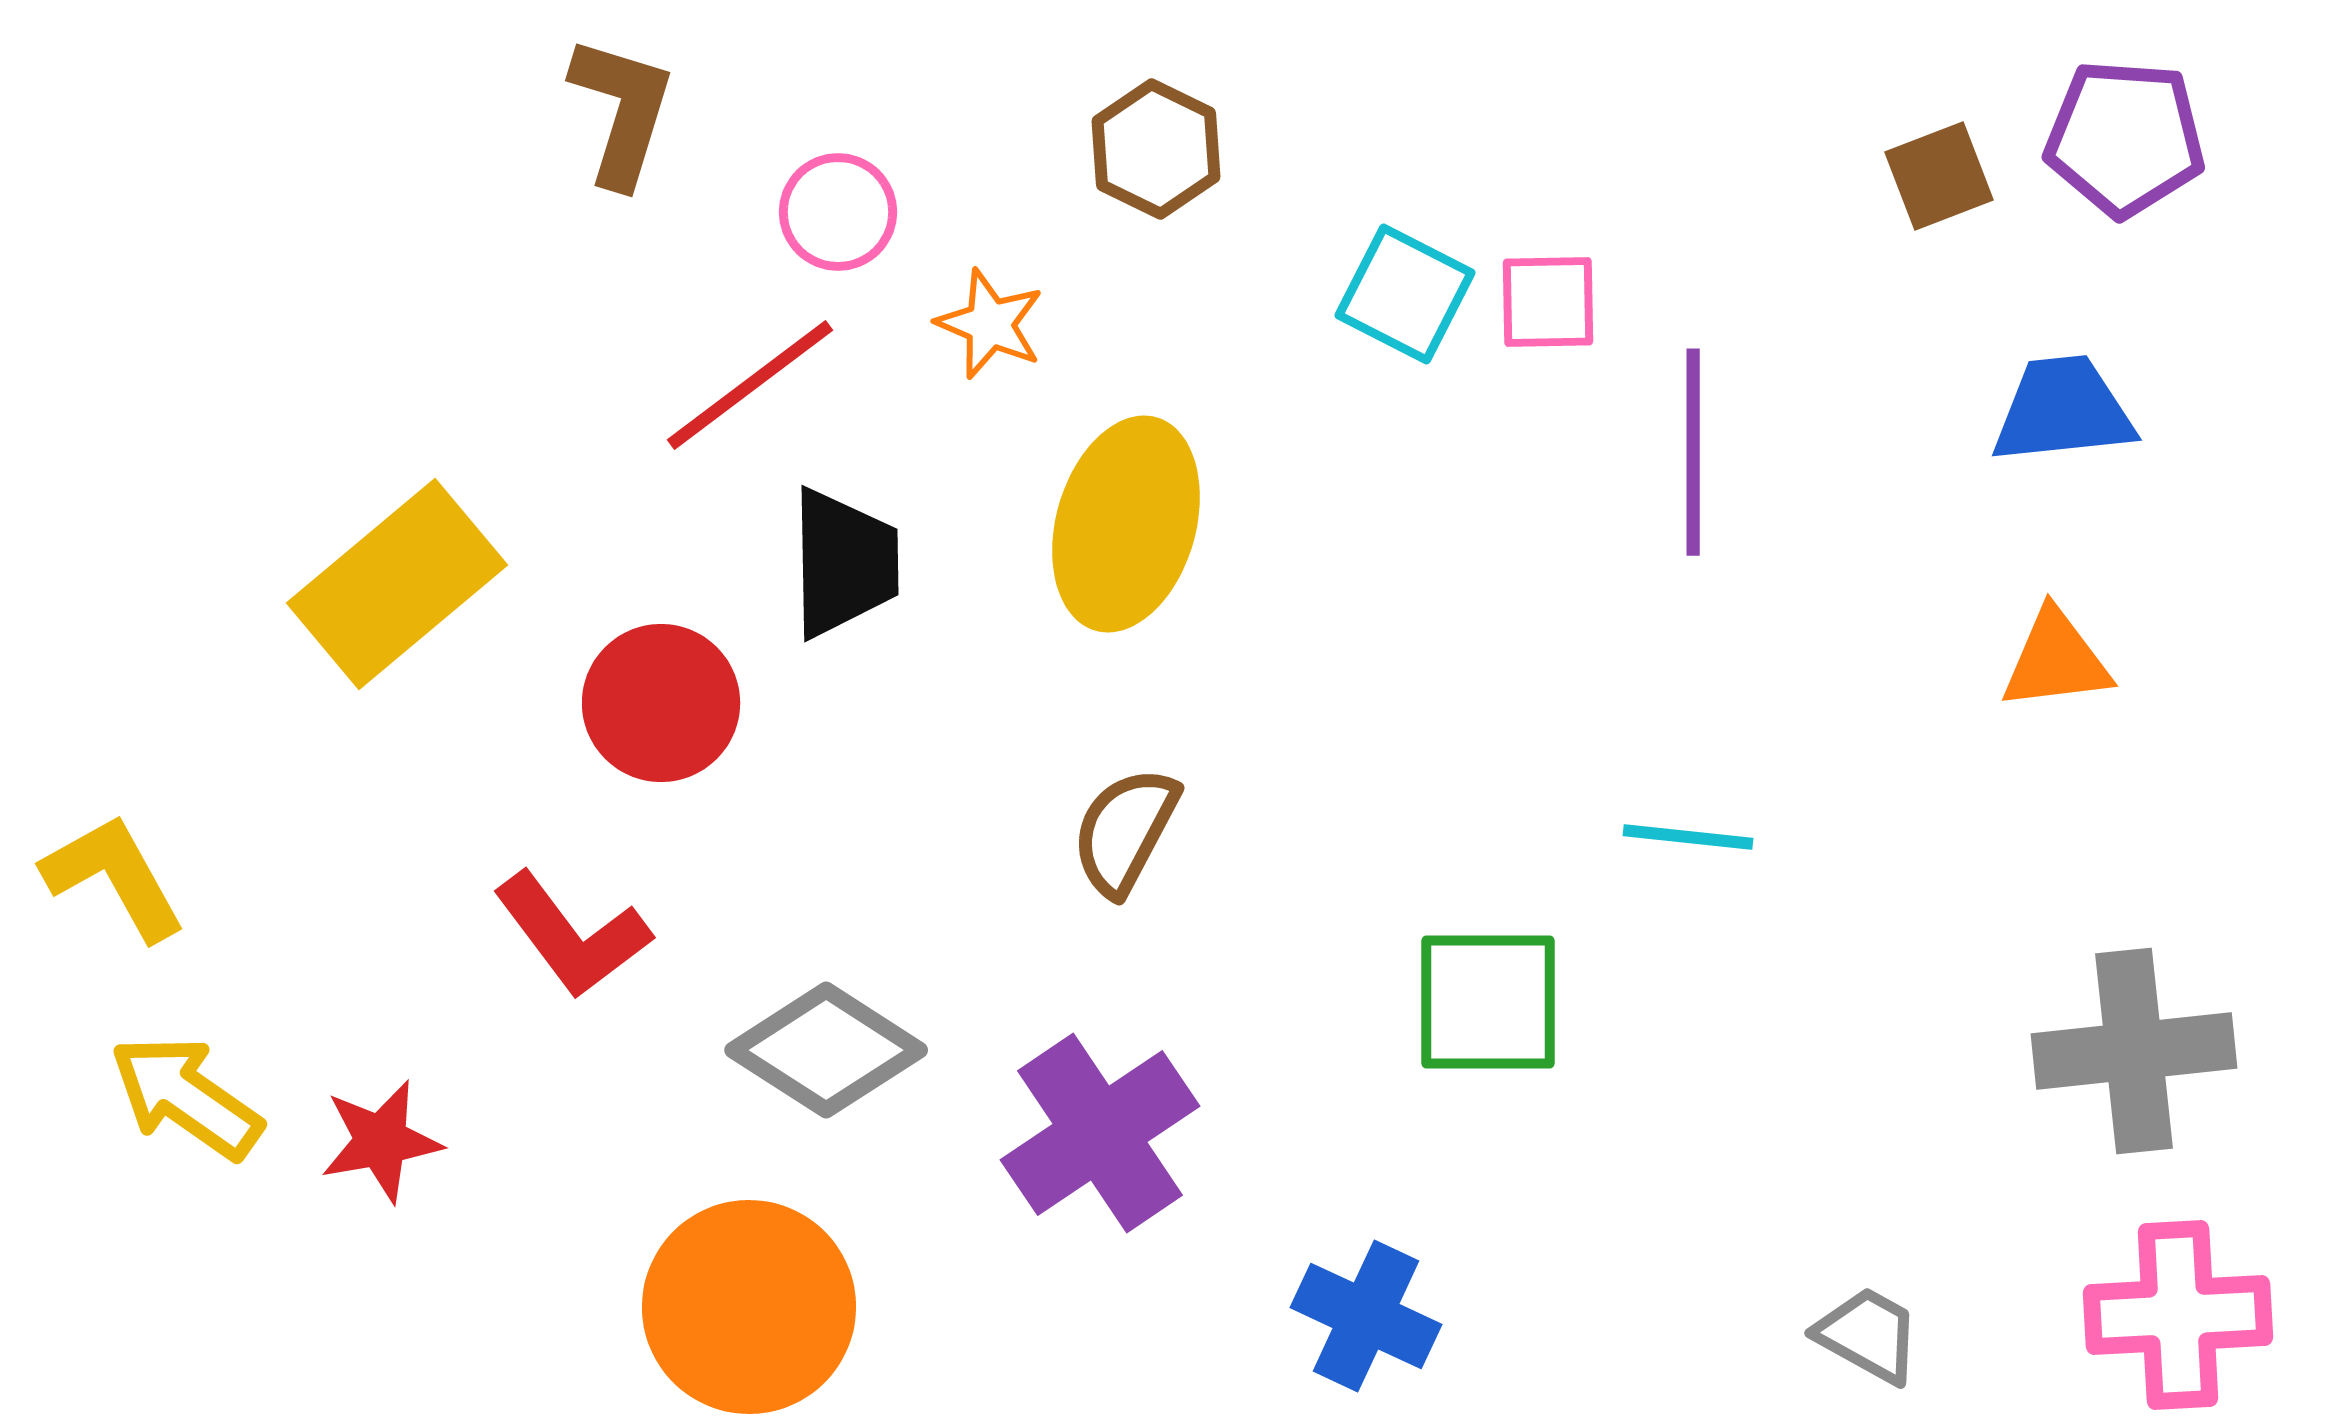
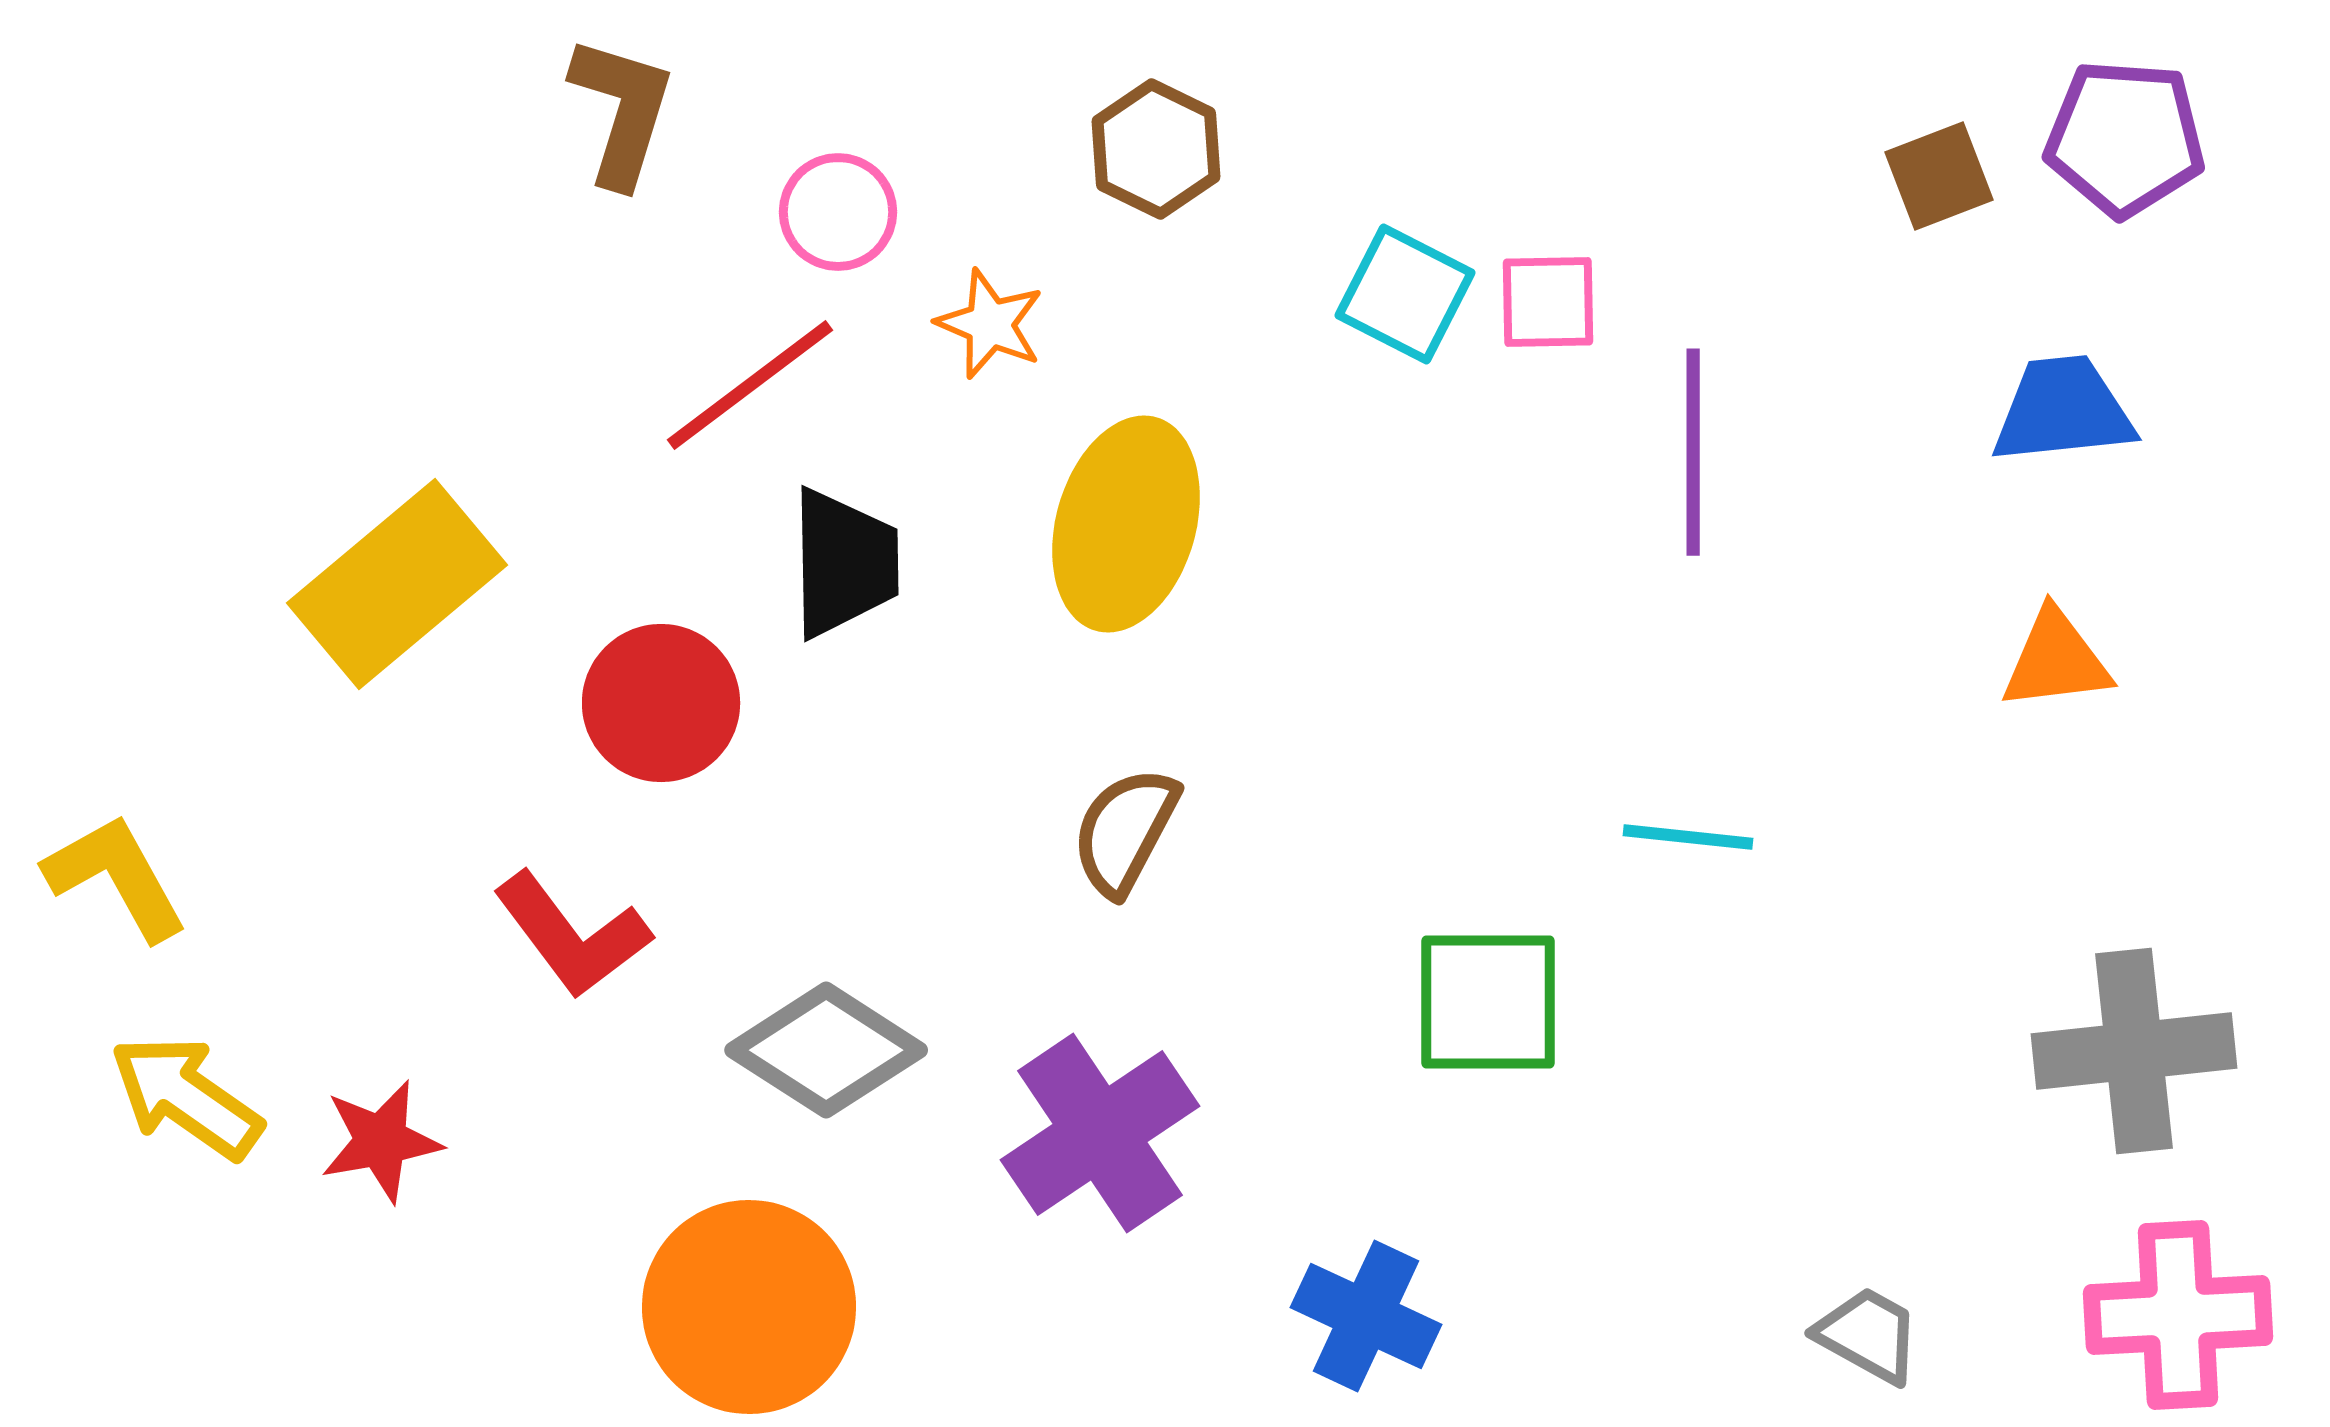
yellow L-shape: moved 2 px right
